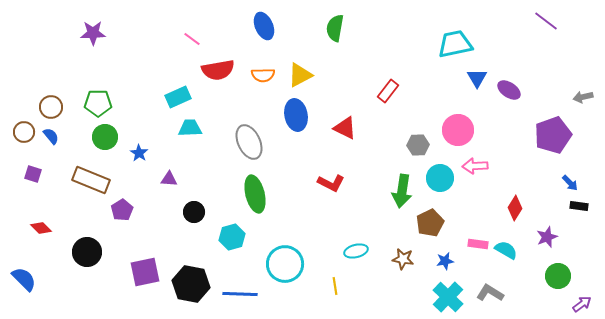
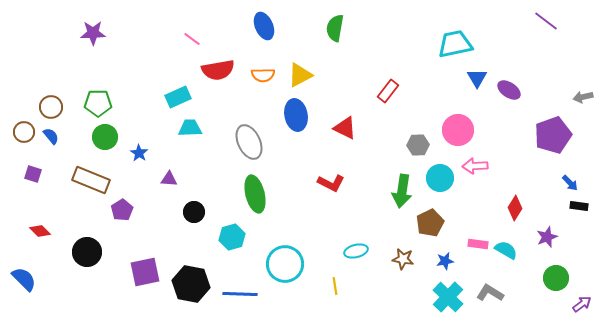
red diamond at (41, 228): moved 1 px left, 3 px down
green circle at (558, 276): moved 2 px left, 2 px down
